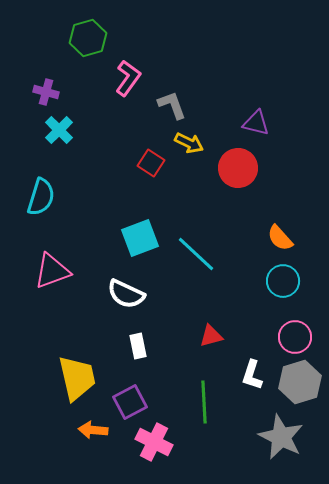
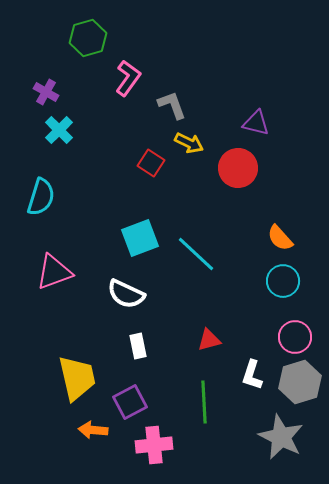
purple cross: rotated 15 degrees clockwise
pink triangle: moved 2 px right, 1 px down
red triangle: moved 2 px left, 4 px down
pink cross: moved 3 px down; rotated 33 degrees counterclockwise
